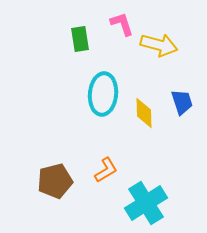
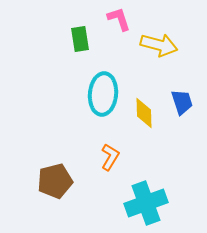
pink L-shape: moved 3 px left, 5 px up
orange L-shape: moved 4 px right, 13 px up; rotated 28 degrees counterclockwise
cyan cross: rotated 12 degrees clockwise
